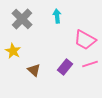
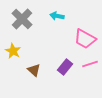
cyan arrow: rotated 72 degrees counterclockwise
pink trapezoid: moved 1 px up
